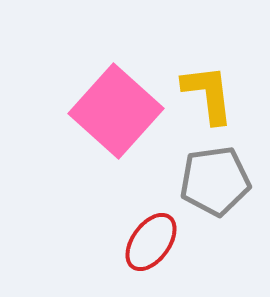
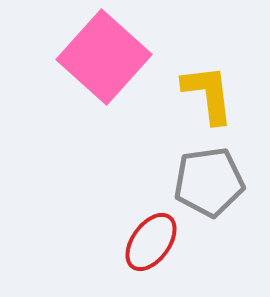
pink square: moved 12 px left, 54 px up
gray pentagon: moved 6 px left, 1 px down
